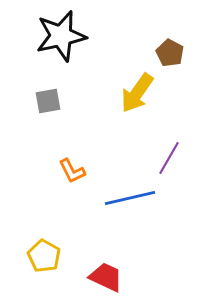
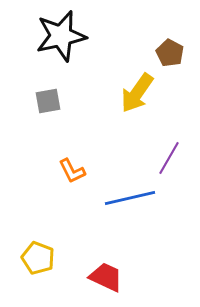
yellow pentagon: moved 6 px left, 2 px down; rotated 8 degrees counterclockwise
